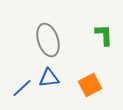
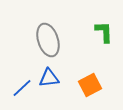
green L-shape: moved 3 px up
